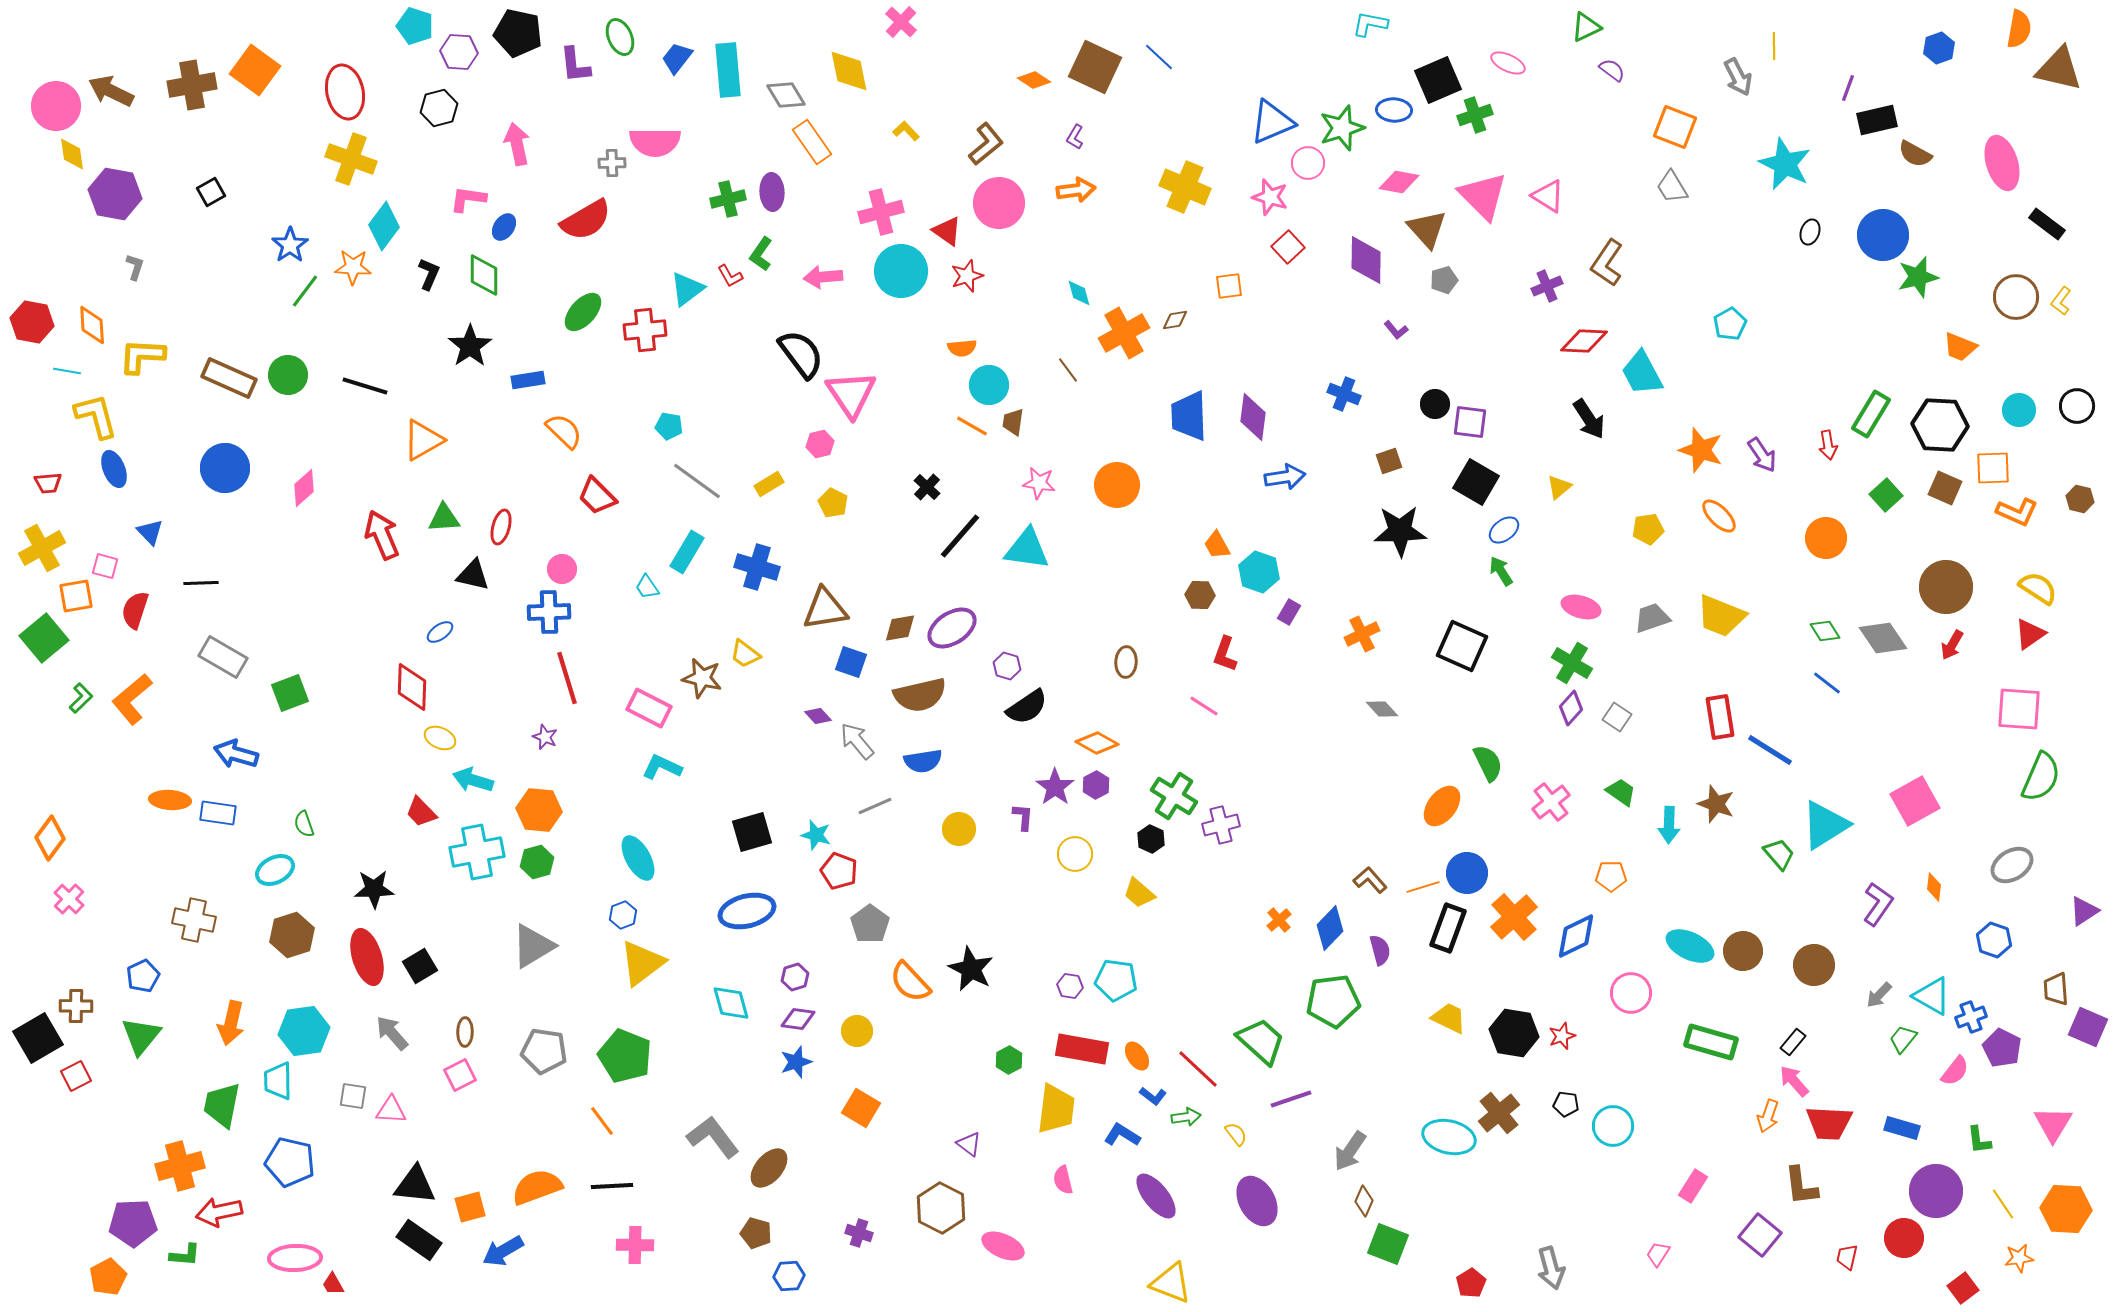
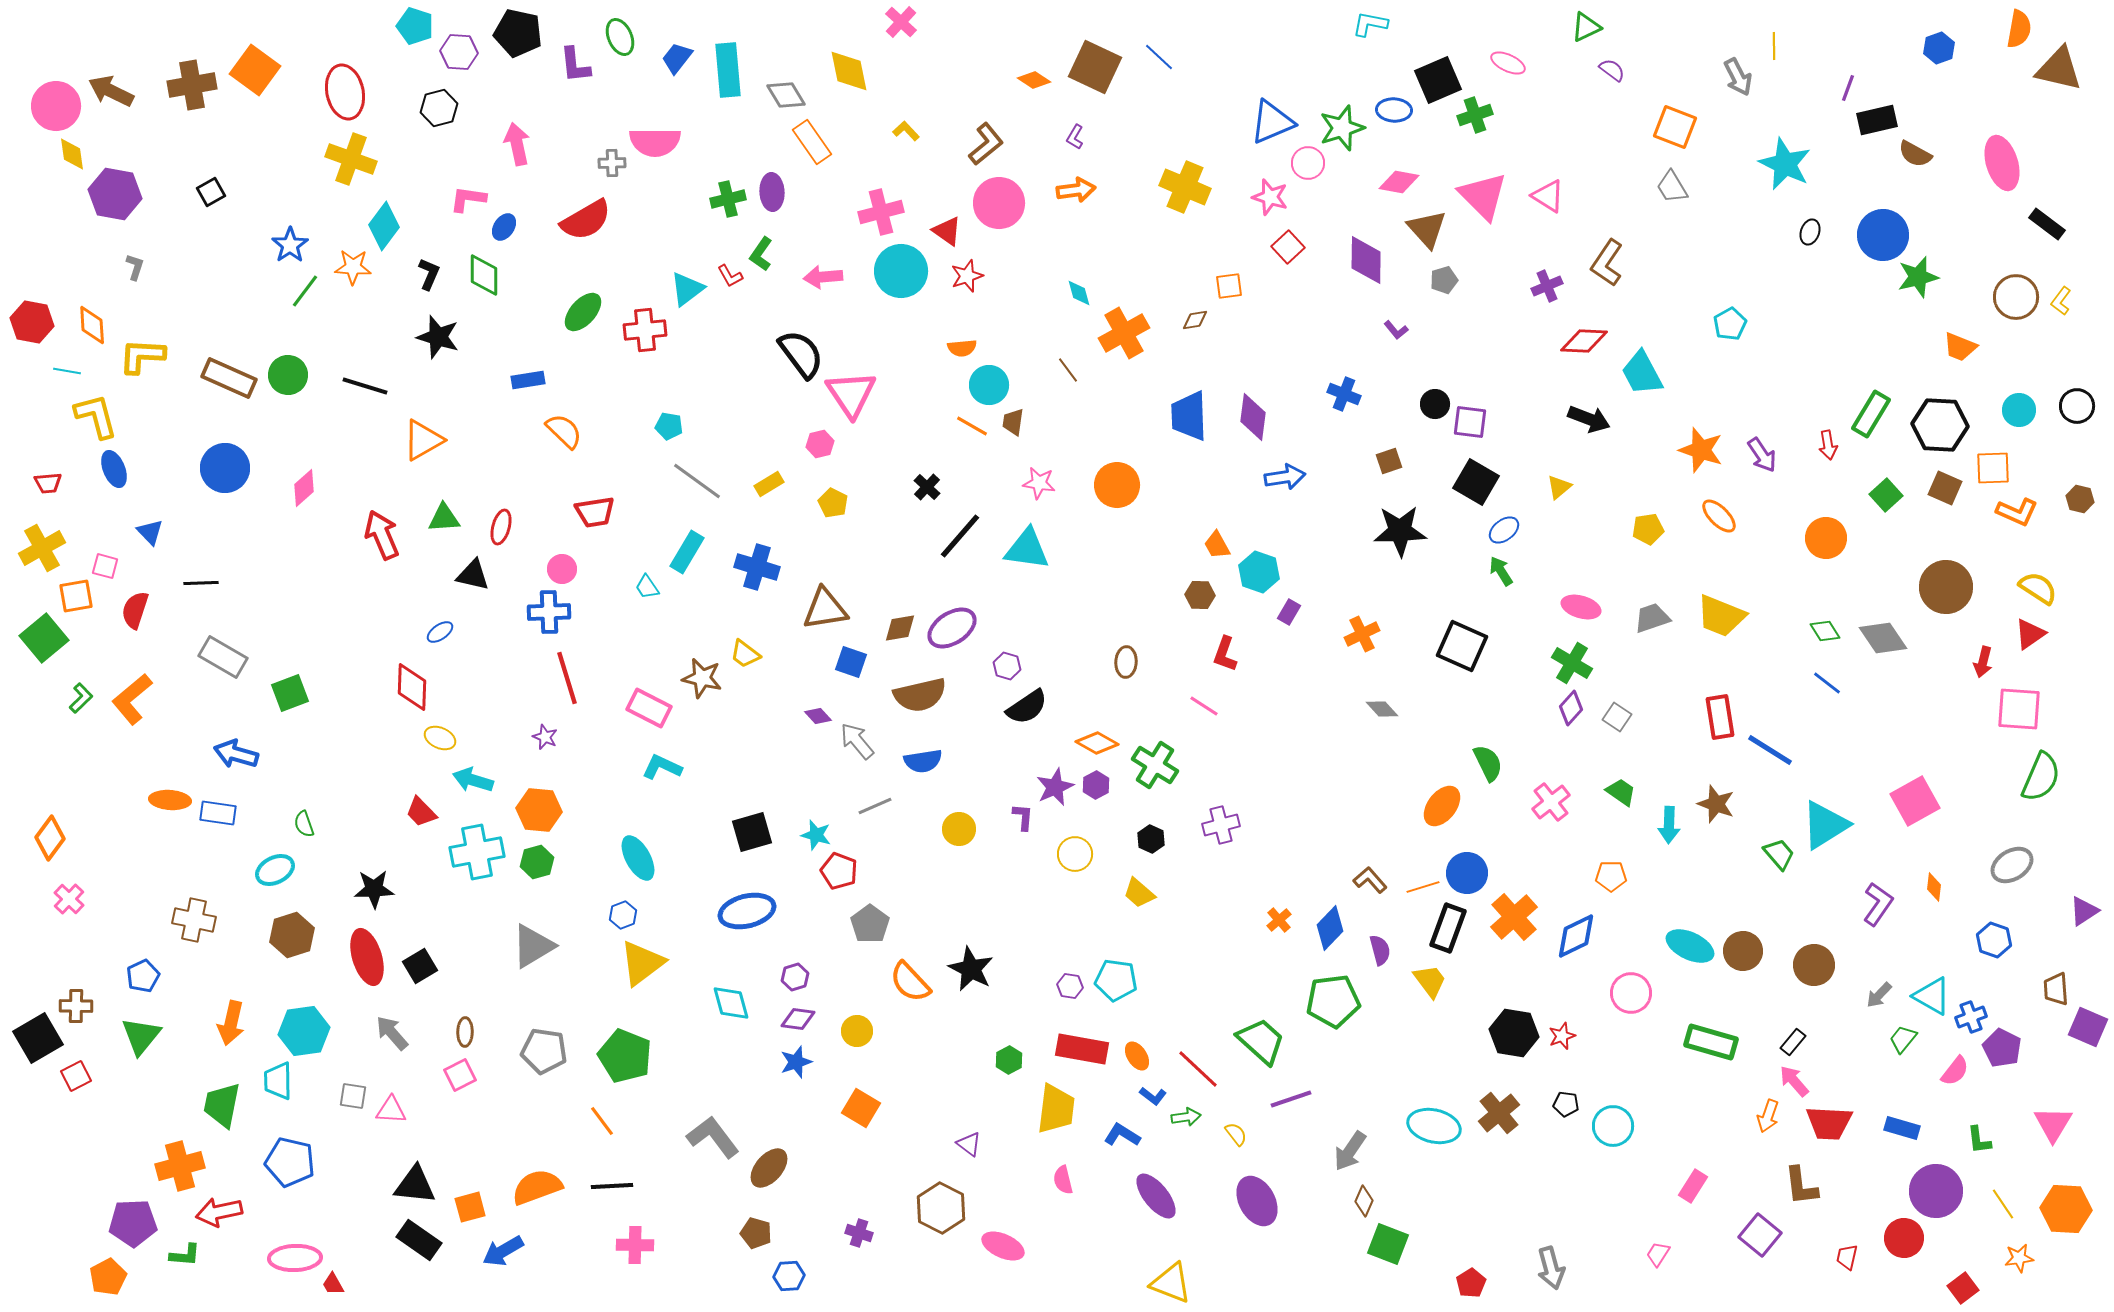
brown diamond at (1175, 320): moved 20 px right
black star at (470, 346): moved 32 px left, 9 px up; rotated 21 degrees counterclockwise
black arrow at (1589, 419): rotated 36 degrees counterclockwise
red trapezoid at (597, 496): moved 2 px left, 16 px down; rotated 54 degrees counterclockwise
red arrow at (1952, 645): moved 31 px right, 17 px down; rotated 16 degrees counterclockwise
purple star at (1055, 787): rotated 12 degrees clockwise
green cross at (1174, 796): moved 19 px left, 31 px up
yellow trapezoid at (1449, 1018): moved 19 px left, 37 px up; rotated 27 degrees clockwise
cyan ellipse at (1449, 1137): moved 15 px left, 11 px up
